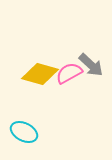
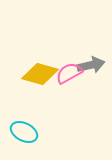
gray arrow: rotated 56 degrees counterclockwise
